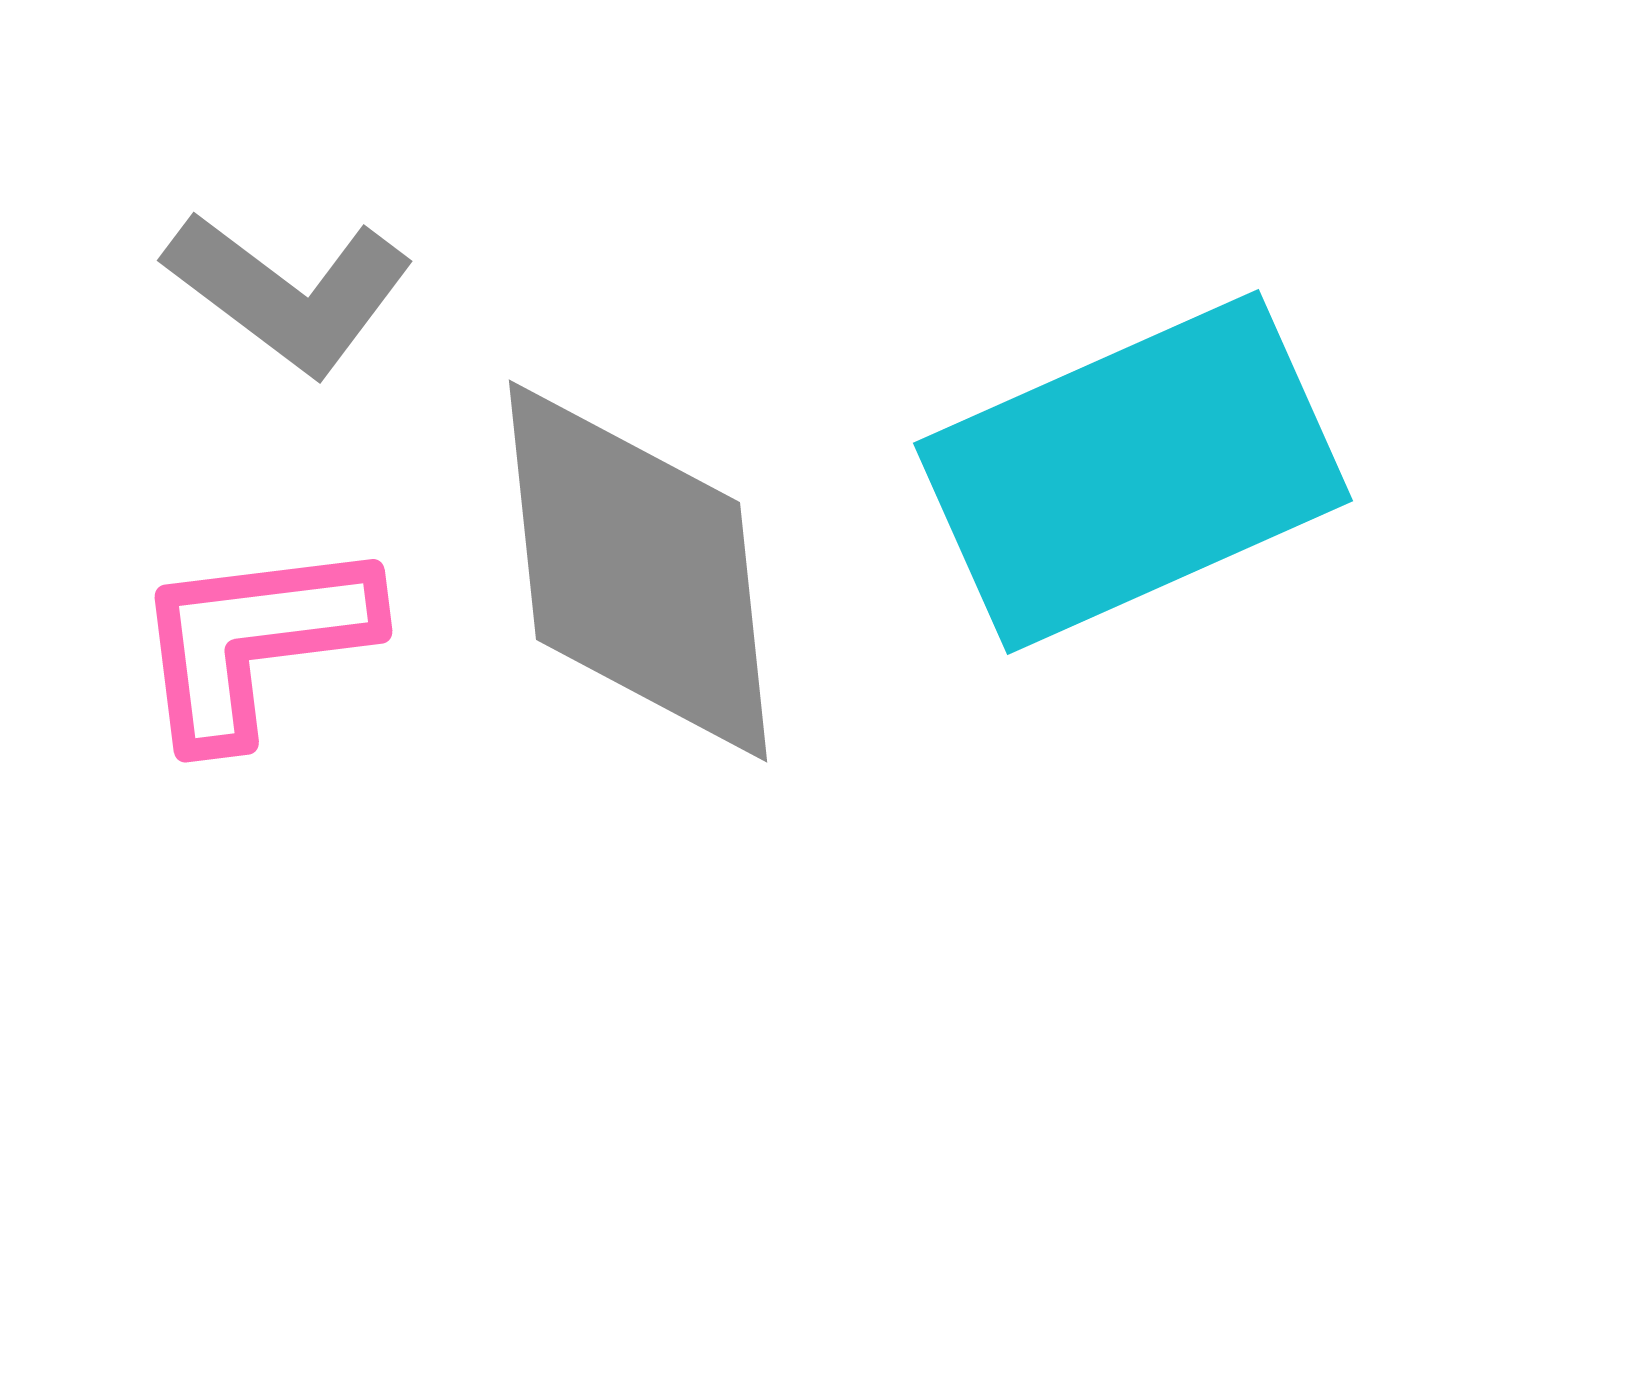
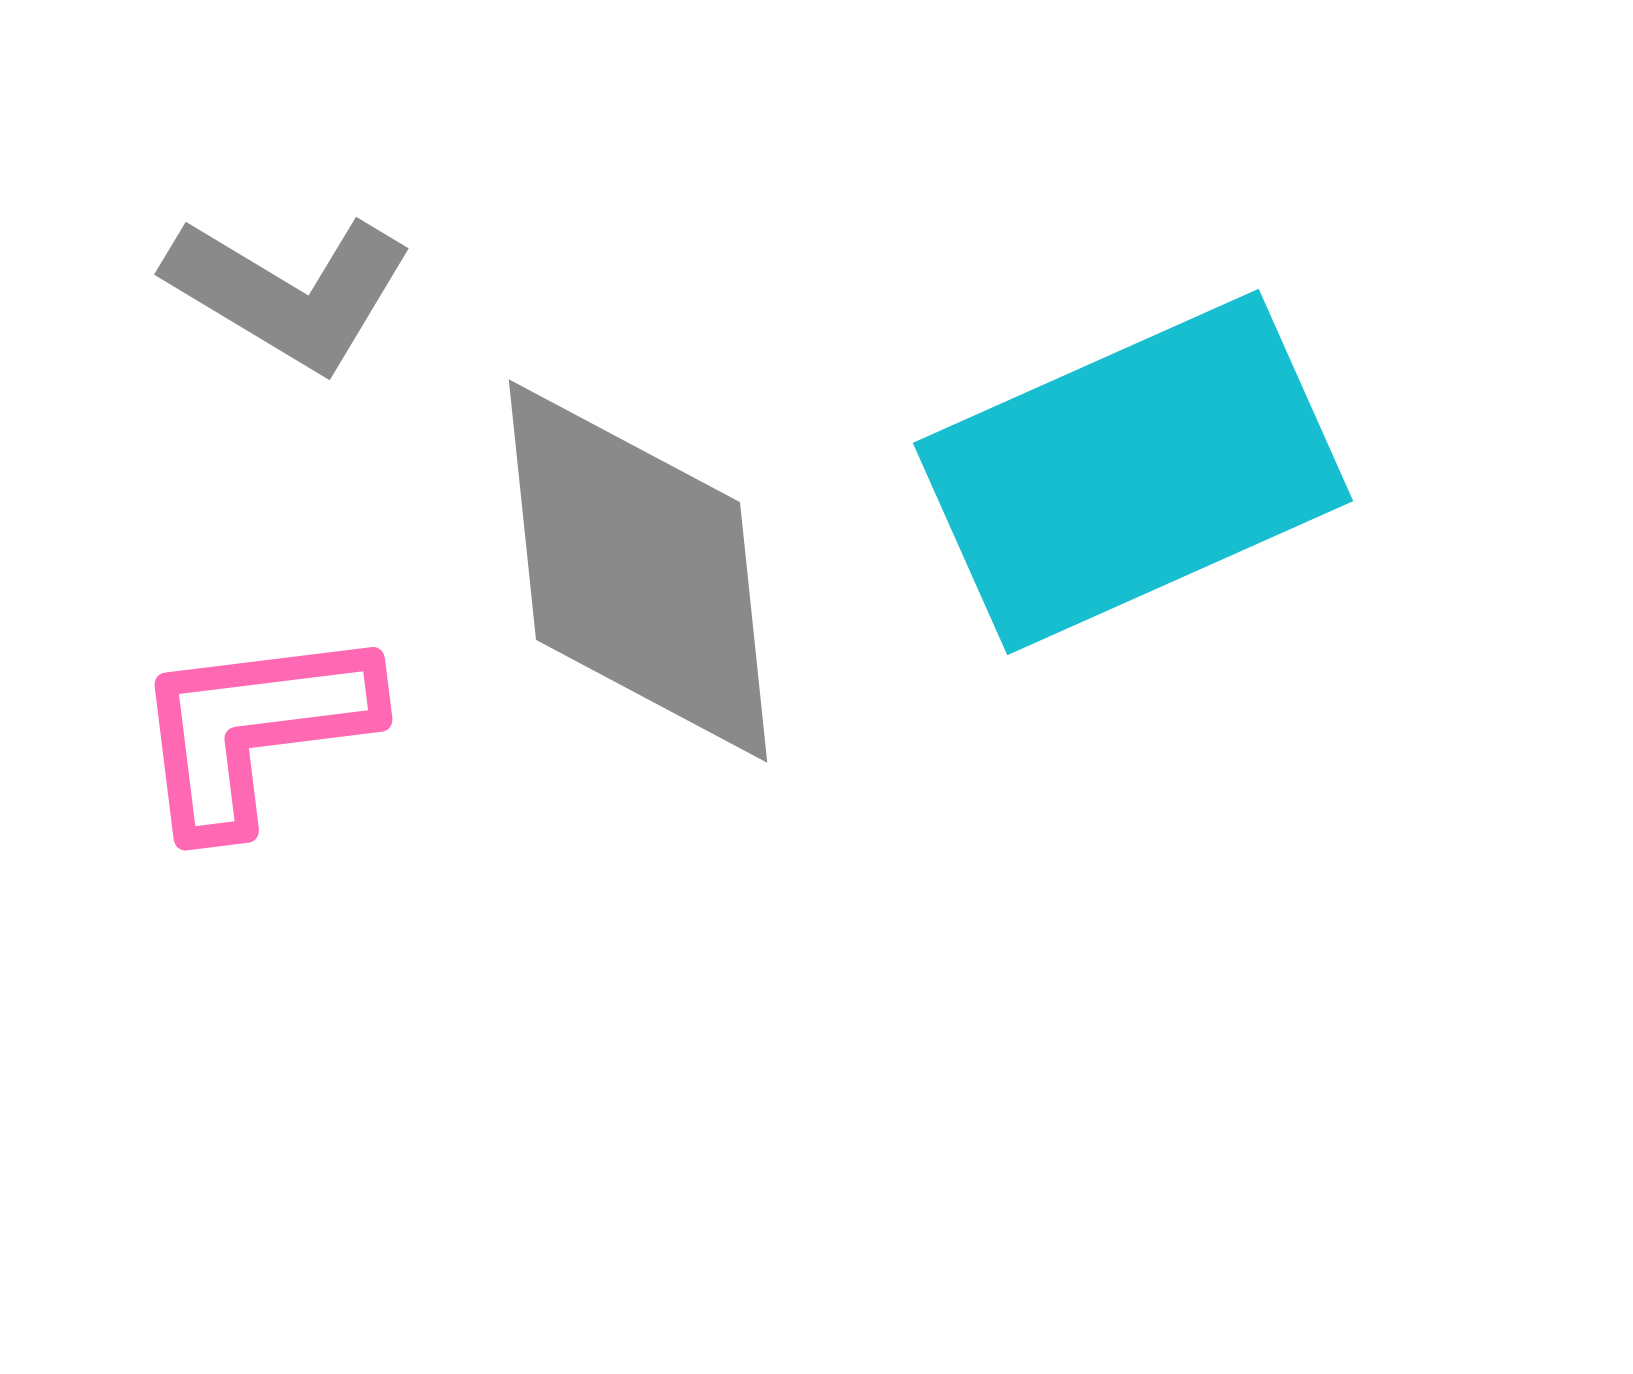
gray L-shape: rotated 6 degrees counterclockwise
pink L-shape: moved 88 px down
